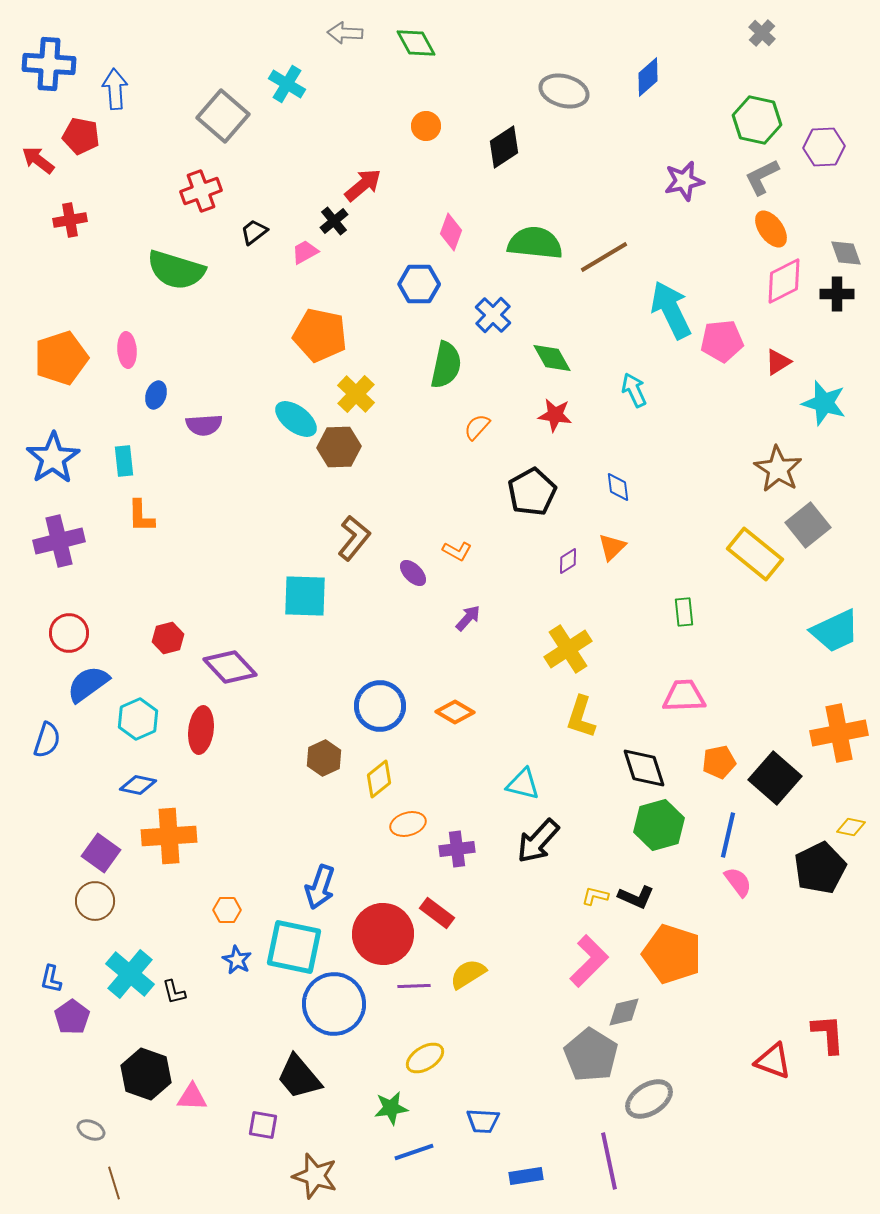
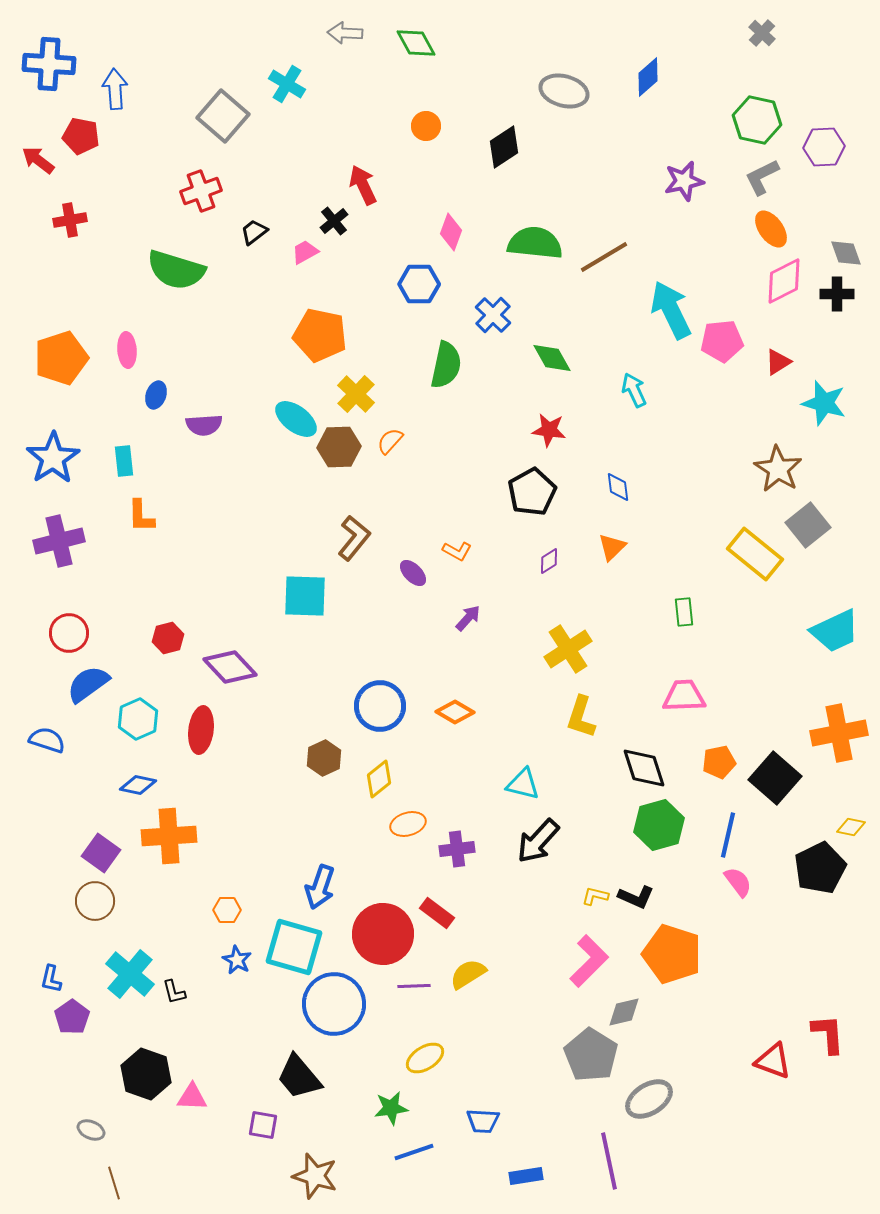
red arrow at (363, 185): rotated 75 degrees counterclockwise
red star at (555, 415): moved 6 px left, 15 px down
orange semicircle at (477, 427): moved 87 px left, 14 px down
purple diamond at (568, 561): moved 19 px left
blue semicircle at (47, 740): rotated 90 degrees counterclockwise
cyan square at (294, 947): rotated 4 degrees clockwise
